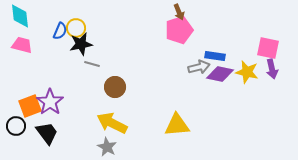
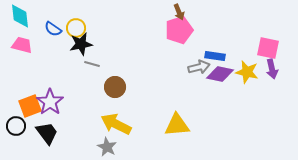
blue semicircle: moved 7 px left, 2 px up; rotated 102 degrees clockwise
yellow arrow: moved 4 px right, 1 px down
